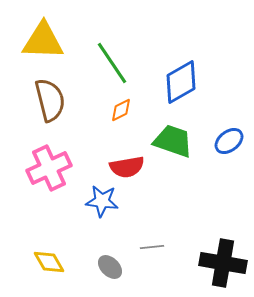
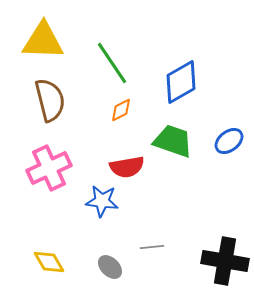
black cross: moved 2 px right, 2 px up
